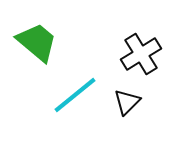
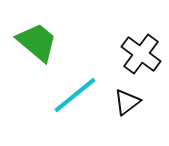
black cross: rotated 21 degrees counterclockwise
black triangle: rotated 8 degrees clockwise
